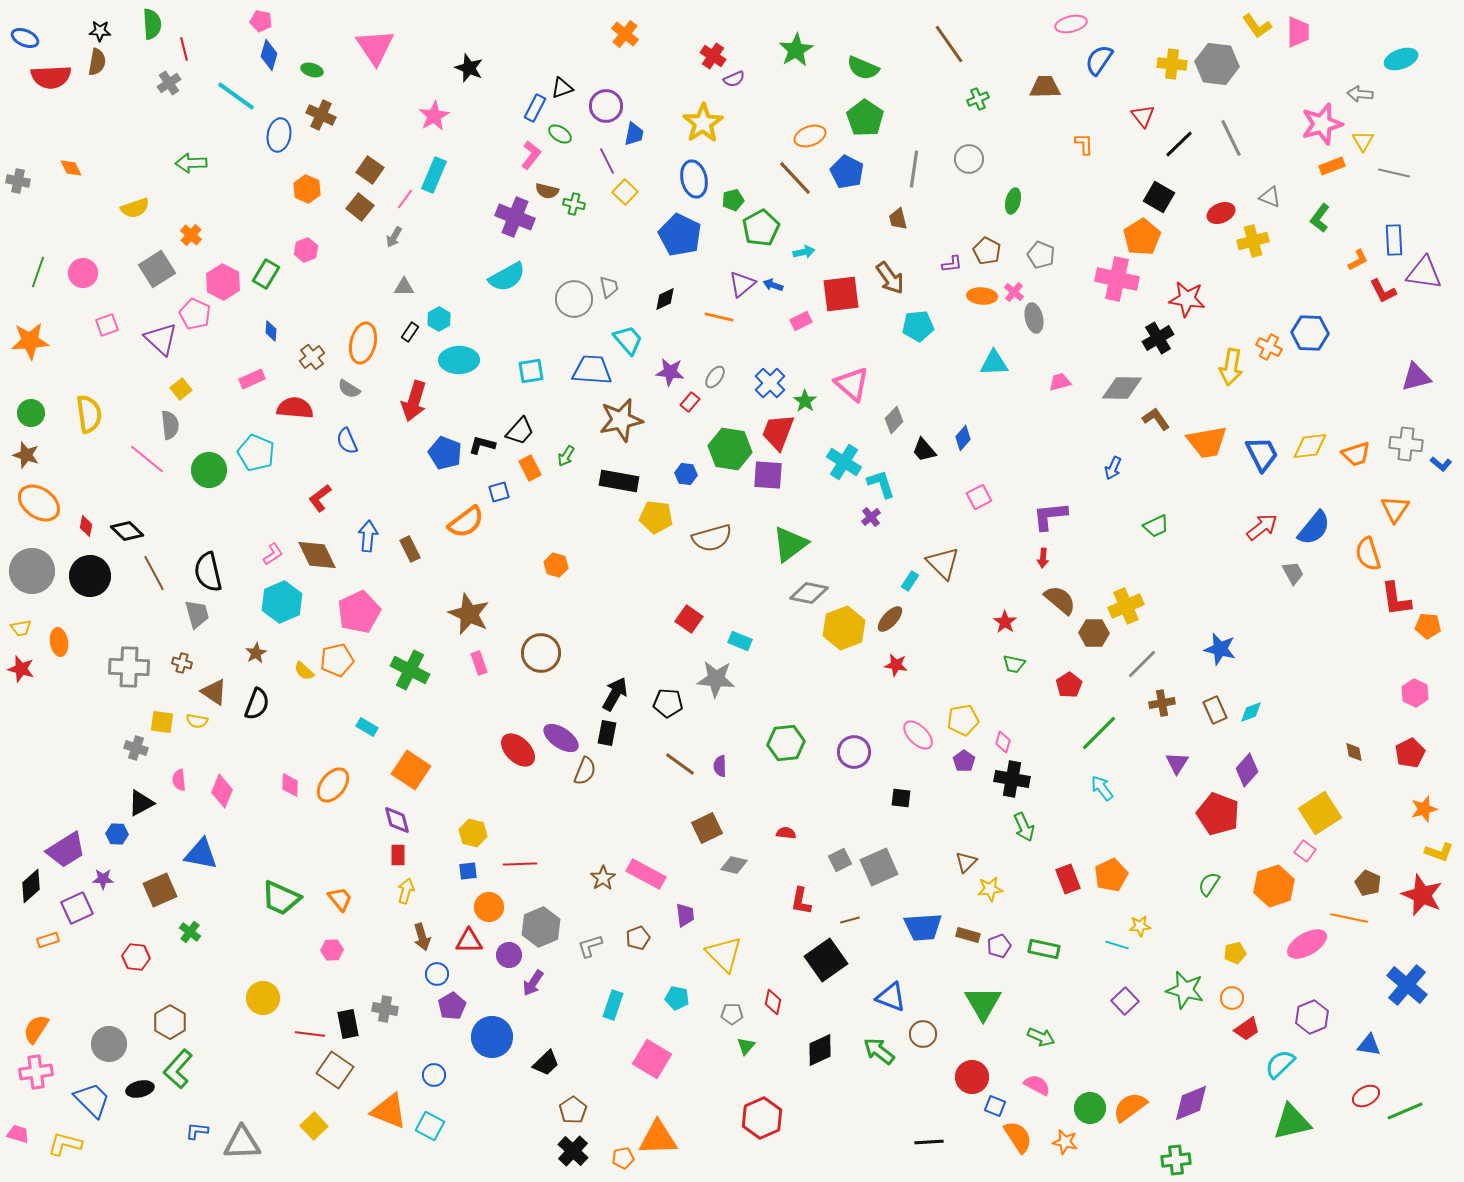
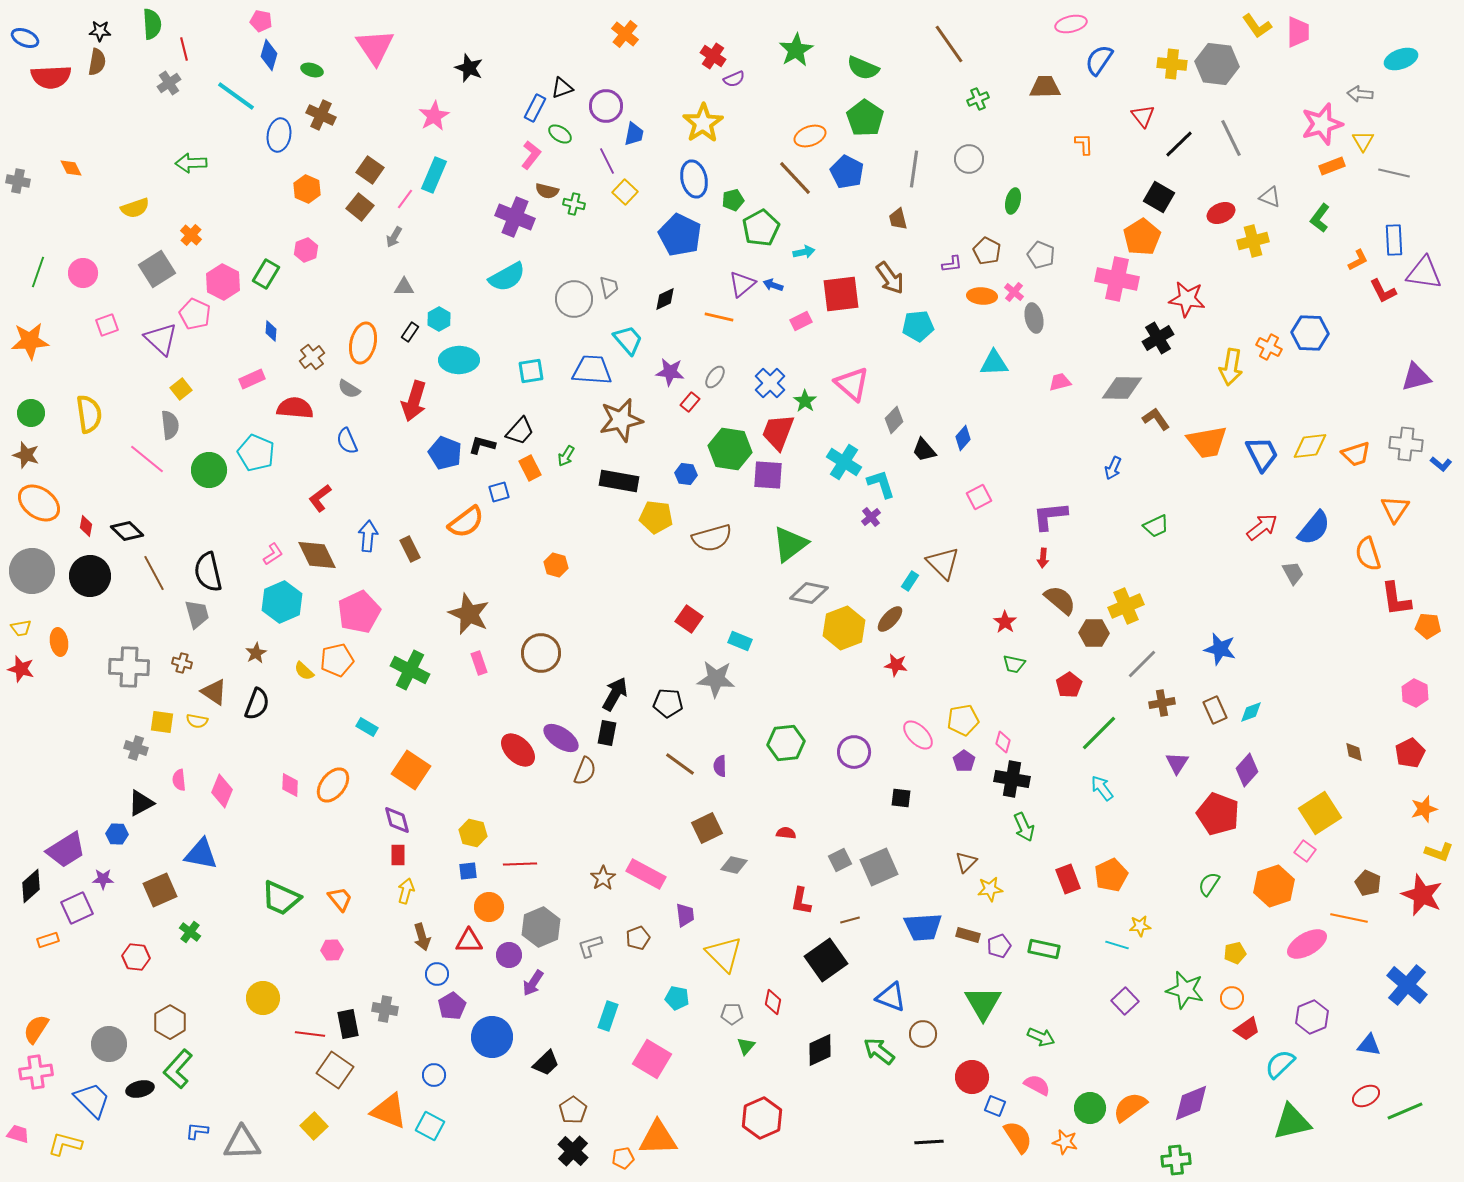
cyan rectangle at (613, 1005): moved 5 px left, 11 px down
